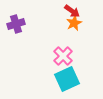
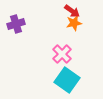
orange star: rotated 14 degrees clockwise
pink cross: moved 1 px left, 2 px up
cyan square: moved 1 px down; rotated 30 degrees counterclockwise
